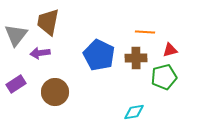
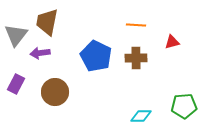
brown trapezoid: moved 1 px left
orange line: moved 9 px left, 7 px up
red triangle: moved 2 px right, 8 px up
blue pentagon: moved 3 px left, 1 px down
green pentagon: moved 20 px right, 29 px down; rotated 10 degrees clockwise
purple rectangle: rotated 30 degrees counterclockwise
cyan diamond: moved 7 px right, 4 px down; rotated 10 degrees clockwise
